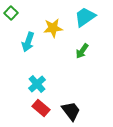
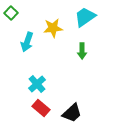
cyan arrow: moved 1 px left
green arrow: rotated 35 degrees counterclockwise
black trapezoid: moved 1 px right, 2 px down; rotated 85 degrees clockwise
